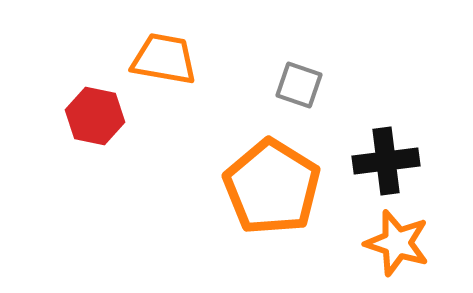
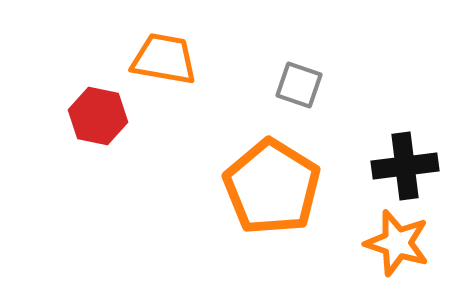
red hexagon: moved 3 px right
black cross: moved 19 px right, 5 px down
